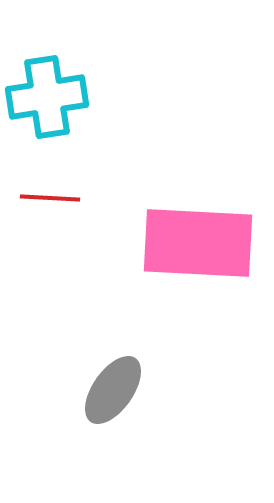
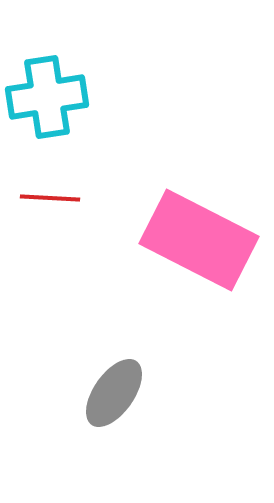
pink rectangle: moved 1 px right, 3 px up; rotated 24 degrees clockwise
gray ellipse: moved 1 px right, 3 px down
